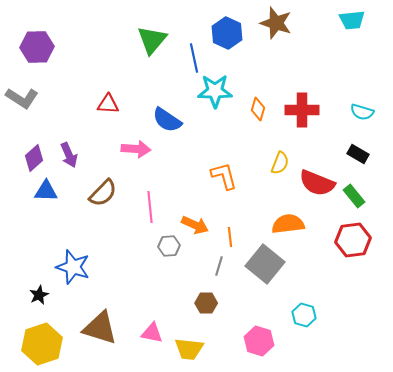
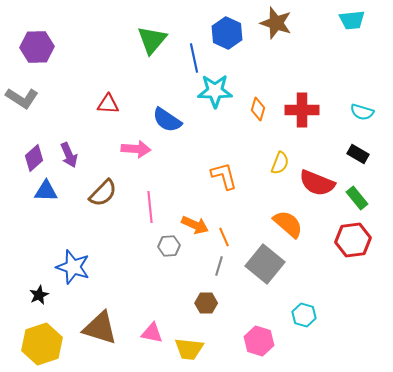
green rectangle: moved 3 px right, 2 px down
orange semicircle: rotated 48 degrees clockwise
orange line: moved 6 px left; rotated 18 degrees counterclockwise
